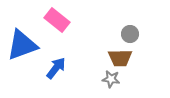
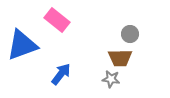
blue arrow: moved 5 px right, 6 px down
